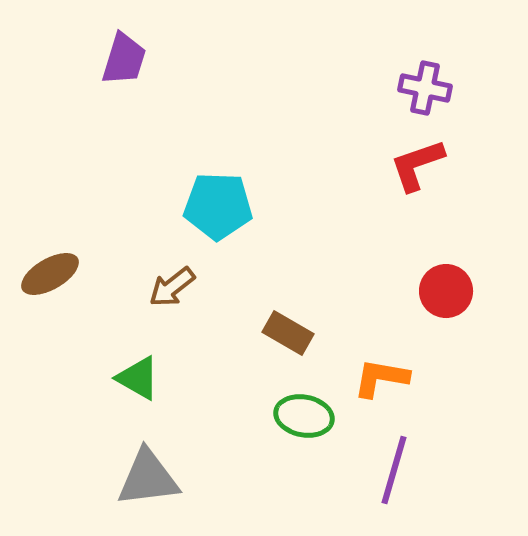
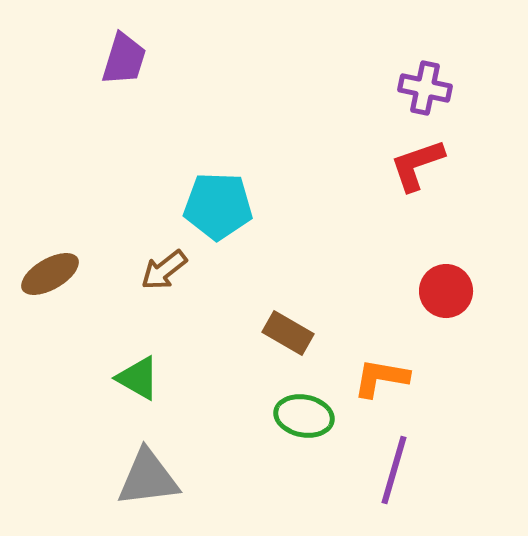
brown arrow: moved 8 px left, 17 px up
